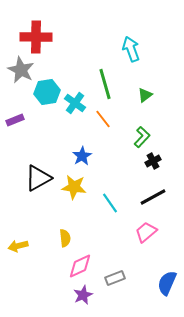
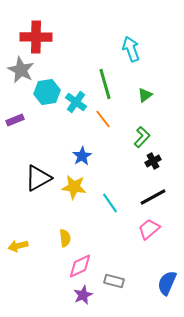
cyan cross: moved 1 px right, 1 px up
pink trapezoid: moved 3 px right, 3 px up
gray rectangle: moved 1 px left, 3 px down; rotated 36 degrees clockwise
